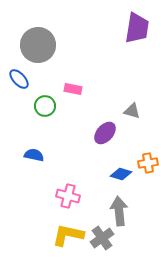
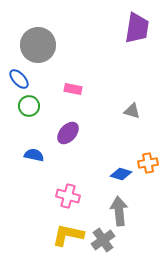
green circle: moved 16 px left
purple ellipse: moved 37 px left
gray cross: moved 1 px right, 2 px down
